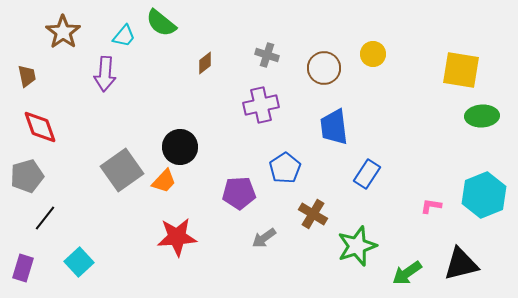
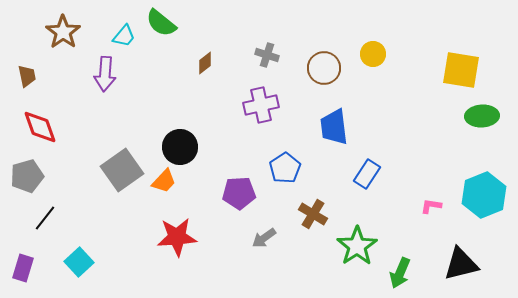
green star: rotated 15 degrees counterclockwise
green arrow: moved 7 px left; rotated 32 degrees counterclockwise
